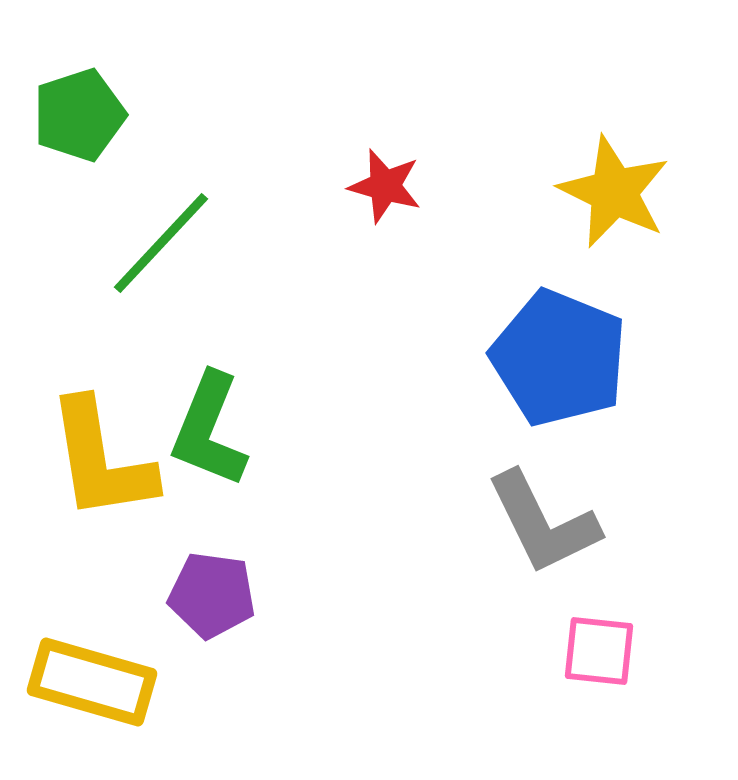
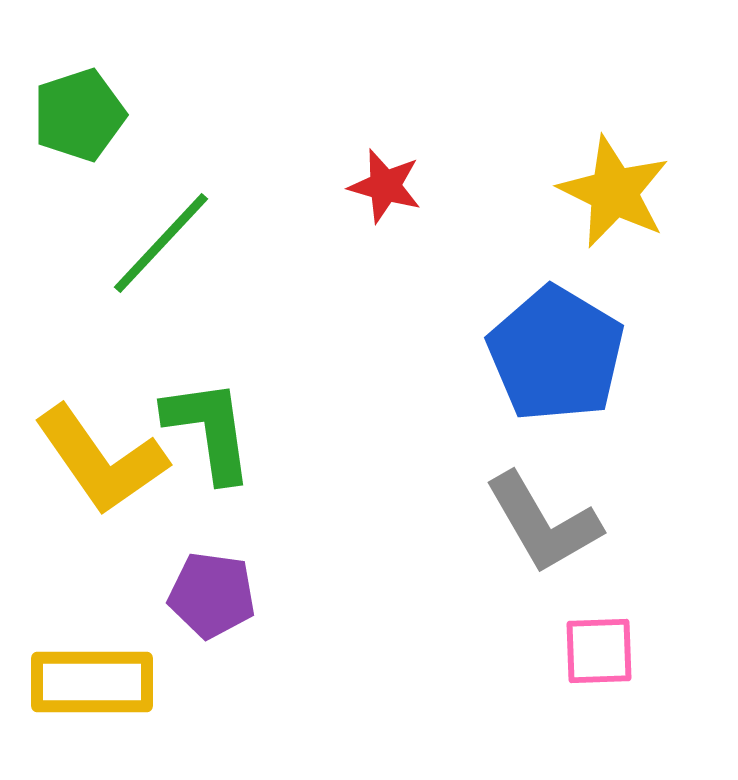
blue pentagon: moved 3 px left, 4 px up; rotated 9 degrees clockwise
green L-shape: rotated 150 degrees clockwise
yellow L-shape: rotated 26 degrees counterclockwise
gray L-shape: rotated 4 degrees counterclockwise
pink square: rotated 8 degrees counterclockwise
yellow rectangle: rotated 16 degrees counterclockwise
